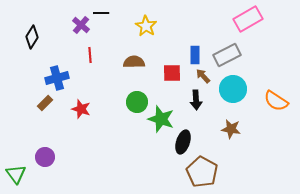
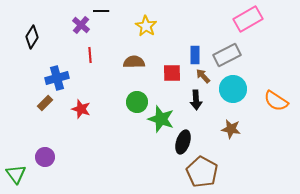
black line: moved 2 px up
